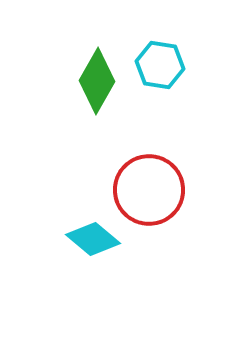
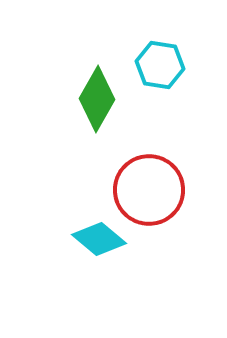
green diamond: moved 18 px down
cyan diamond: moved 6 px right
